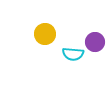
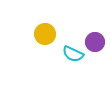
cyan semicircle: rotated 20 degrees clockwise
